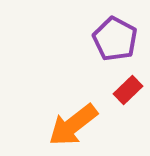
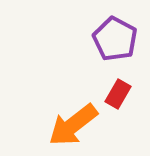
red rectangle: moved 10 px left, 4 px down; rotated 16 degrees counterclockwise
